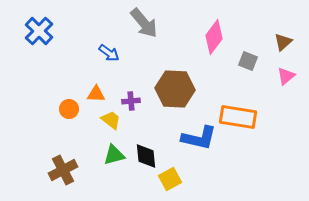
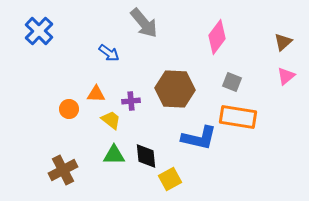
pink diamond: moved 3 px right
gray square: moved 16 px left, 21 px down
green triangle: rotated 15 degrees clockwise
